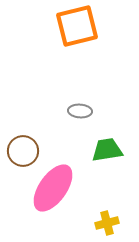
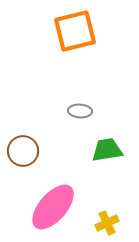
orange square: moved 2 px left, 5 px down
pink ellipse: moved 19 px down; rotated 6 degrees clockwise
yellow cross: rotated 10 degrees counterclockwise
